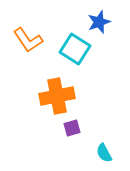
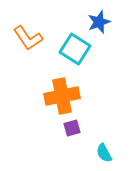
orange L-shape: moved 2 px up
orange cross: moved 5 px right
